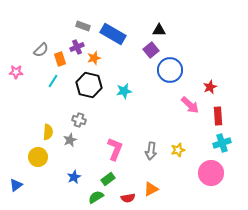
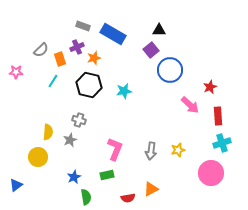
green rectangle: moved 1 px left, 4 px up; rotated 24 degrees clockwise
green semicircle: moved 10 px left; rotated 112 degrees clockwise
